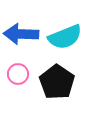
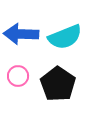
pink circle: moved 2 px down
black pentagon: moved 1 px right, 2 px down
